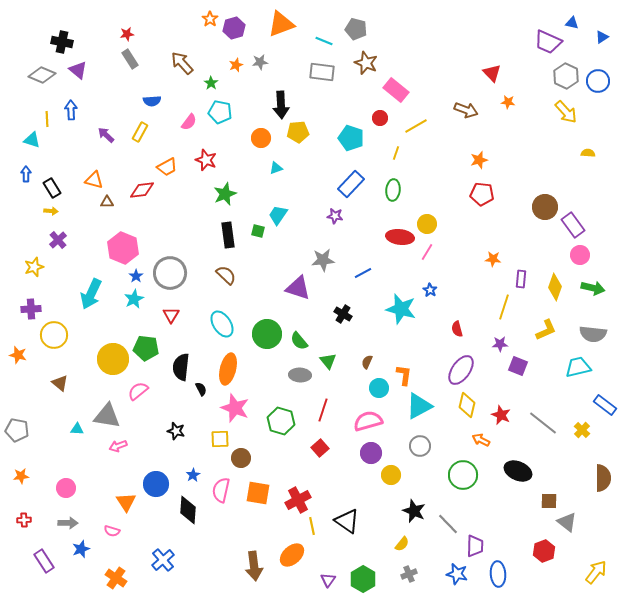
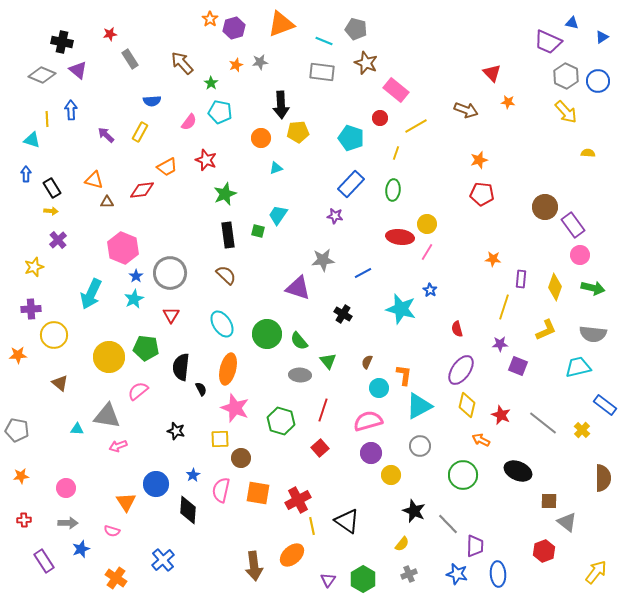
red star at (127, 34): moved 17 px left
orange star at (18, 355): rotated 18 degrees counterclockwise
yellow circle at (113, 359): moved 4 px left, 2 px up
